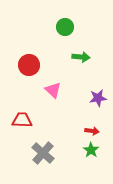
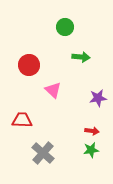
green star: rotated 28 degrees clockwise
